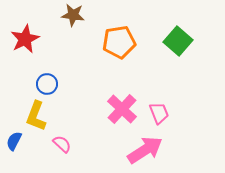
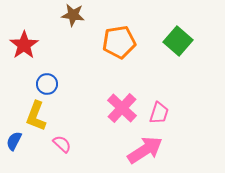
red star: moved 1 px left, 6 px down; rotated 8 degrees counterclockwise
pink cross: moved 1 px up
pink trapezoid: rotated 40 degrees clockwise
